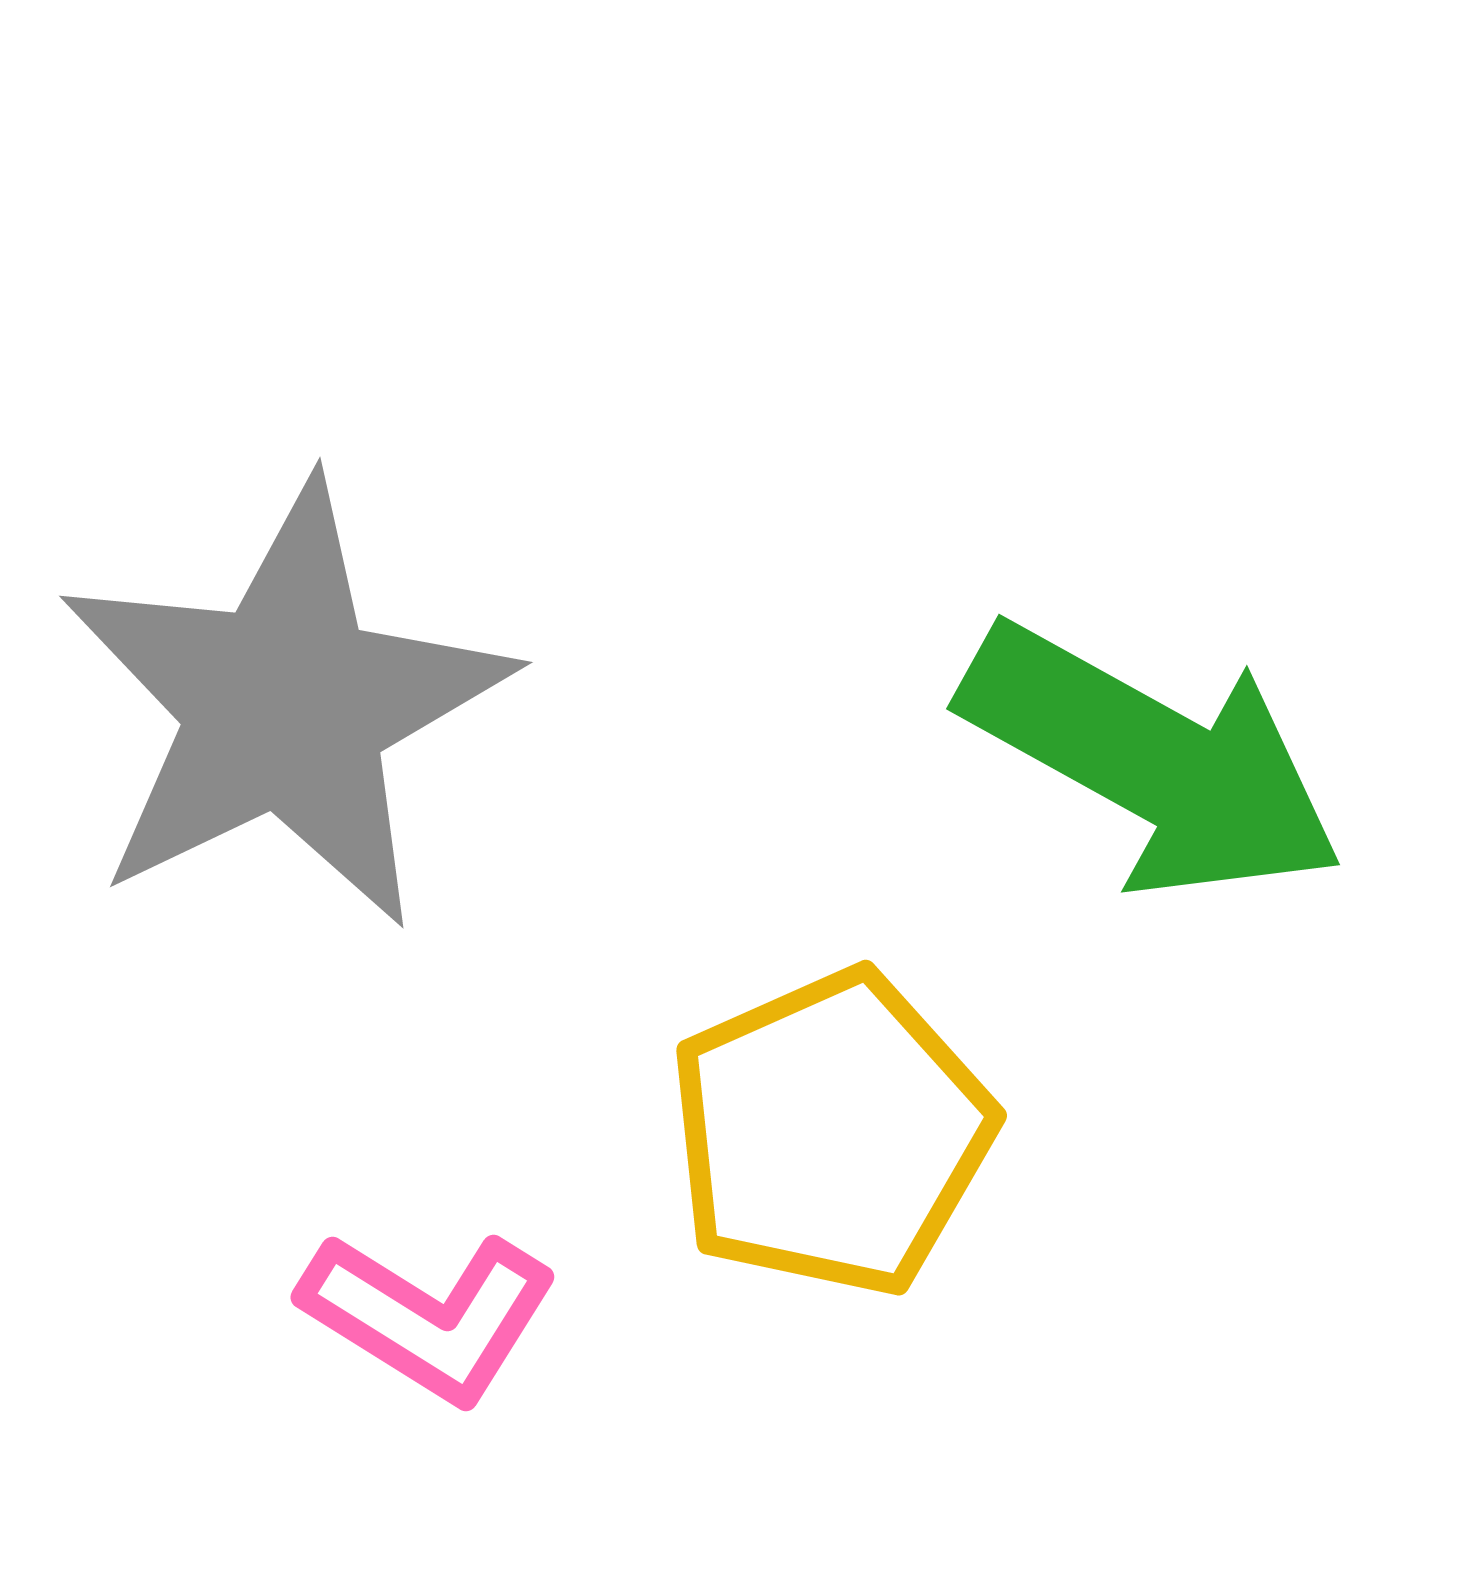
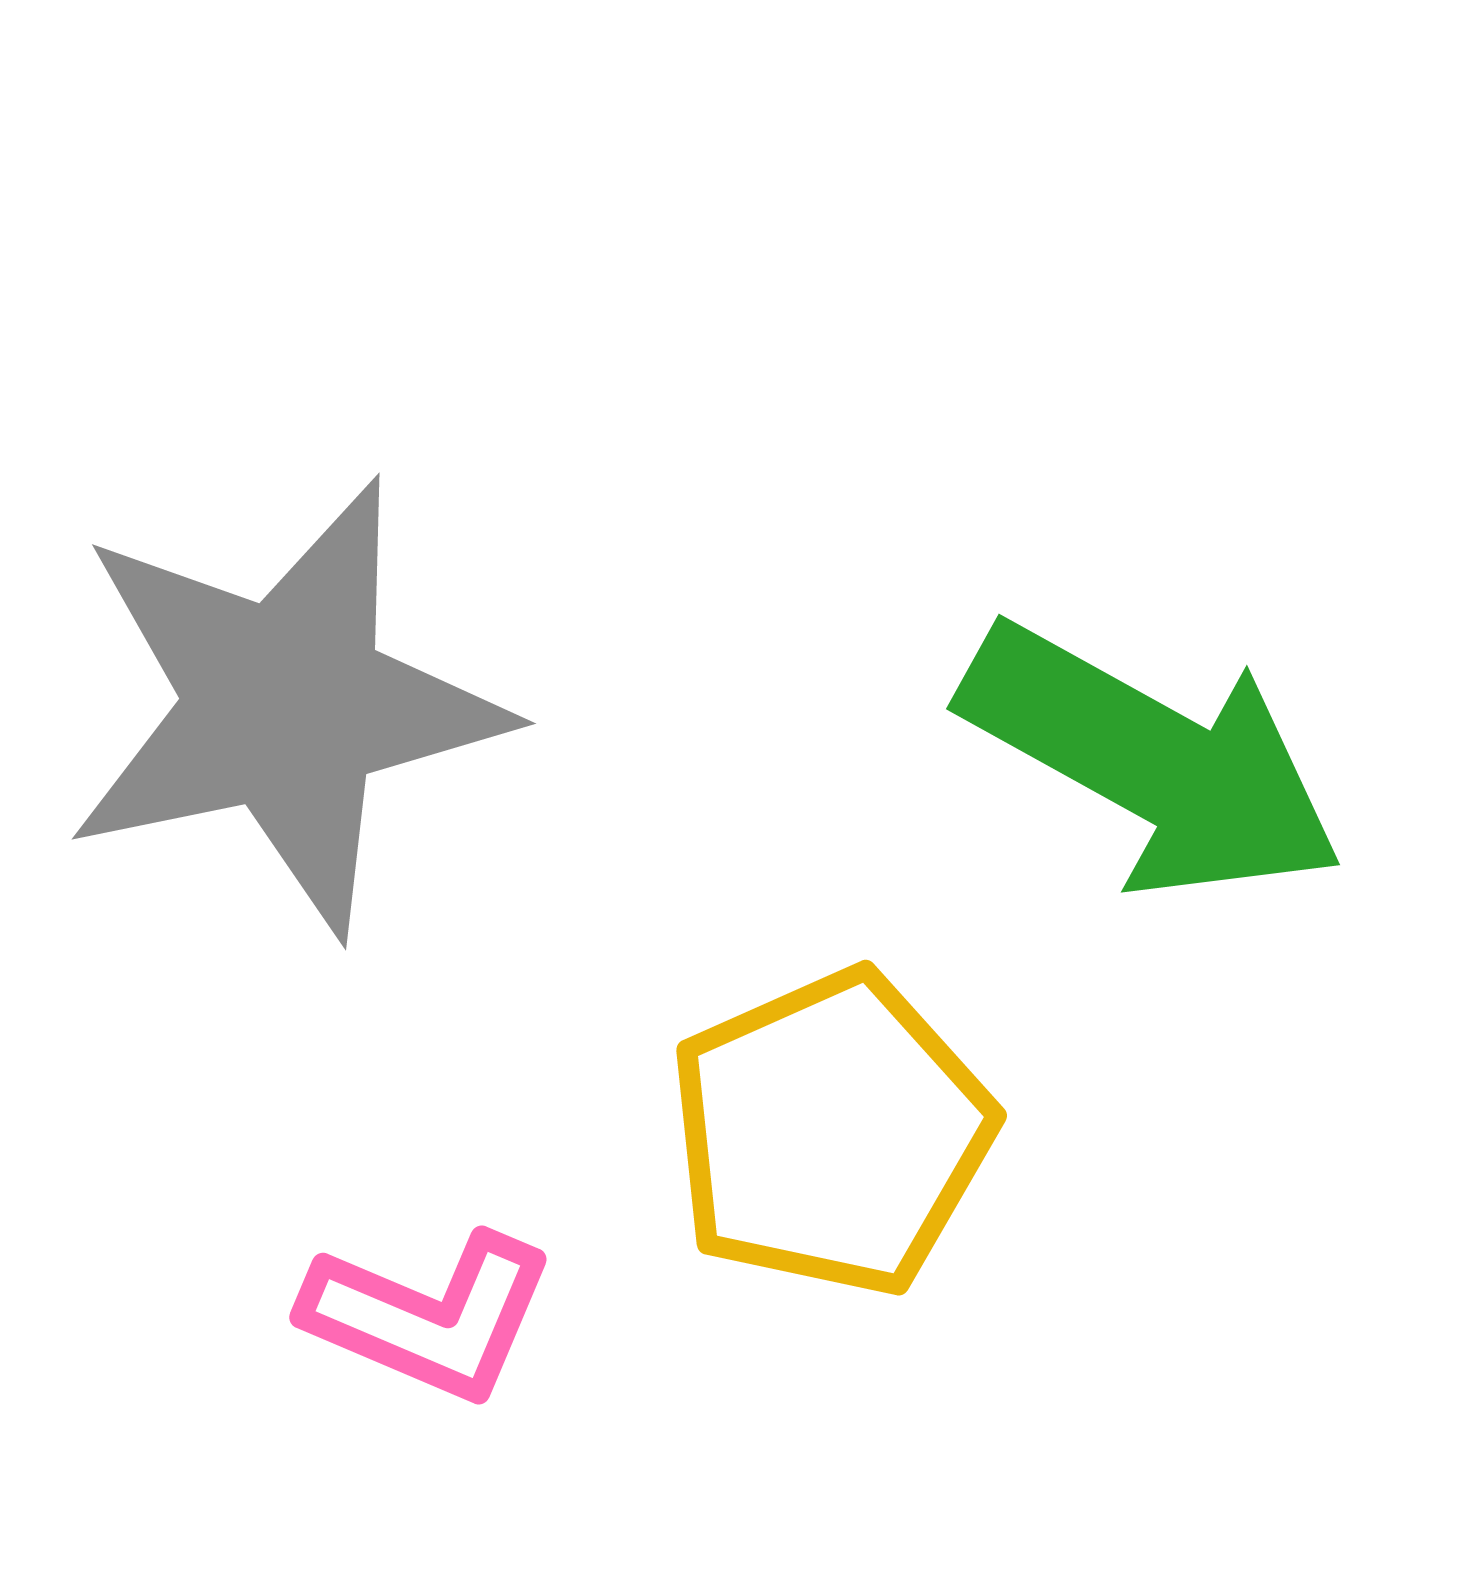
gray star: rotated 14 degrees clockwise
pink L-shape: rotated 9 degrees counterclockwise
